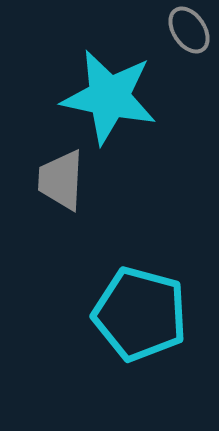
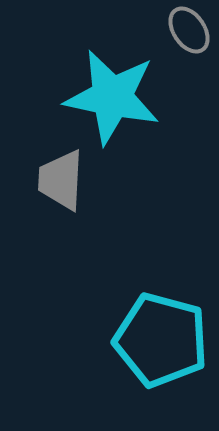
cyan star: moved 3 px right
cyan pentagon: moved 21 px right, 26 px down
